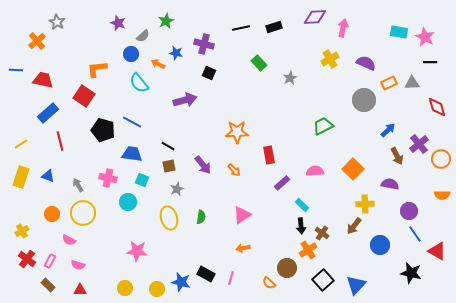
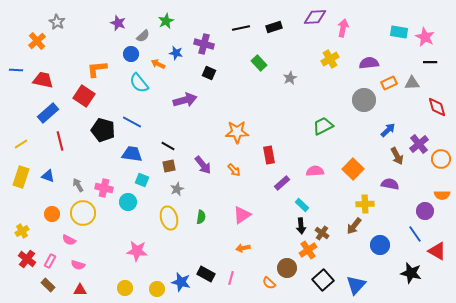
purple semicircle at (366, 63): moved 3 px right; rotated 30 degrees counterclockwise
pink cross at (108, 178): moved 4 px left, 10 px down
purple circle at (409, 211): moved 16 px right
